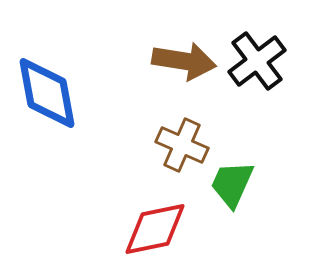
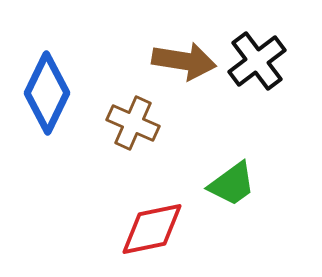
blue diamond: rotated 36 degrees clockwise
brown cross: moved 49 px left, 22 px up
green trapezoid: rotated 150 degrees counterclockwise
red diamond: moved 3 px left
